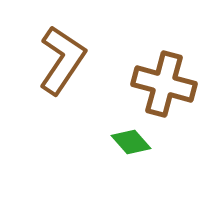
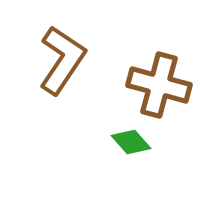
brown cross: moved 5 px left, 1 px down
